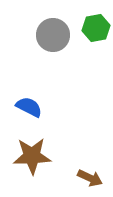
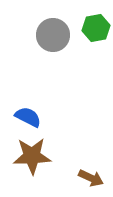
blue semicircle: moved 1 px left, 10 px down
brown arrow: moved 1 px right
